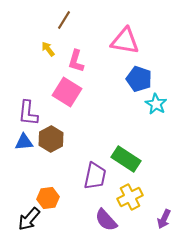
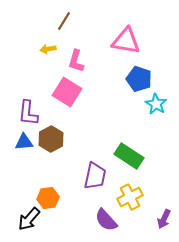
brown line: moved 1 px down
pink triangle: moved 1 px right
yellow arrow: rotated 63 degrees counterclockwise
green rectangle: moved 3 px right, 3 px up
